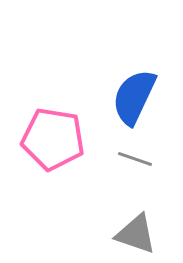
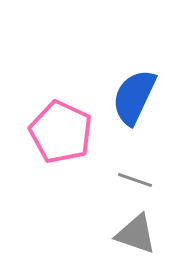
pink pentagon: moved 8 px right, 7 px up; rotated 16 degrees clockwise
gray line: moved 21 px down
